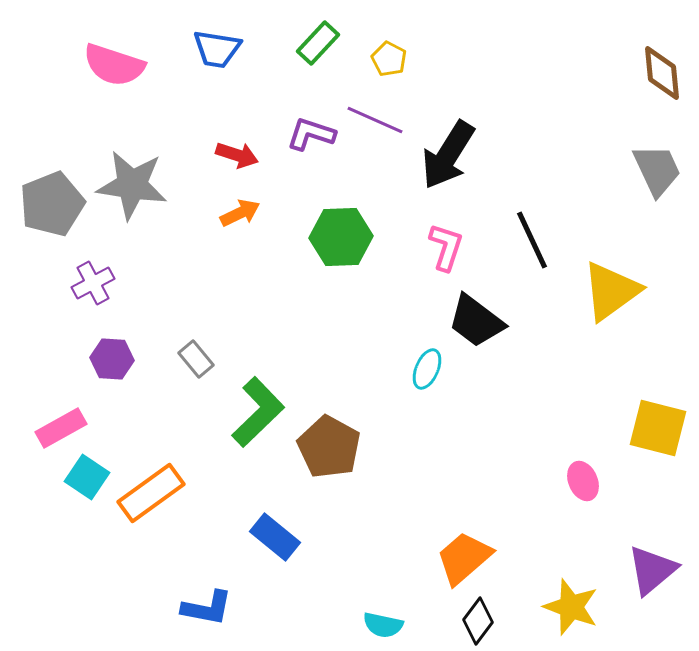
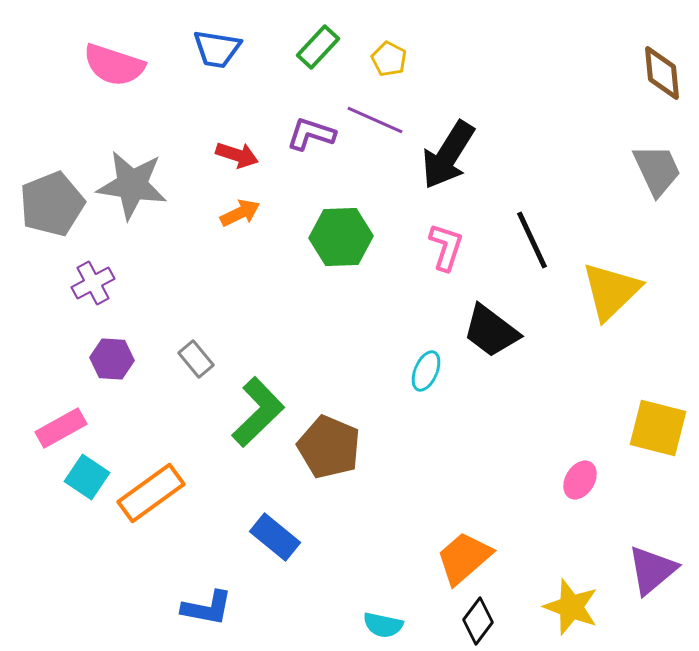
green rectangle: moved 4 px down
yellow triangle: rotated 8 degrees counterclockwise
black trapezoid: moved 15 px right, 10 px down
cyan ellipse: moved 1 px left, 2 px down
brown pentagon: rotated 6 degrees counterclockwise
pink ellipse: moved 3 px left, 1 px up; rotated 54 degrees clockwise
